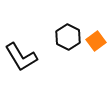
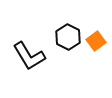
black L-shape: moved 8 px right, 1 px up
